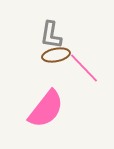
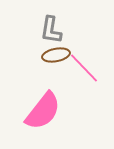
gray L-shape: moved 5 px up
pink semicircle: moved 3 px left, 2 px down
